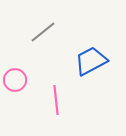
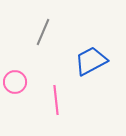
gray line: rotated 28 degrees counterclockwise
pink circle: moved 2 px down
